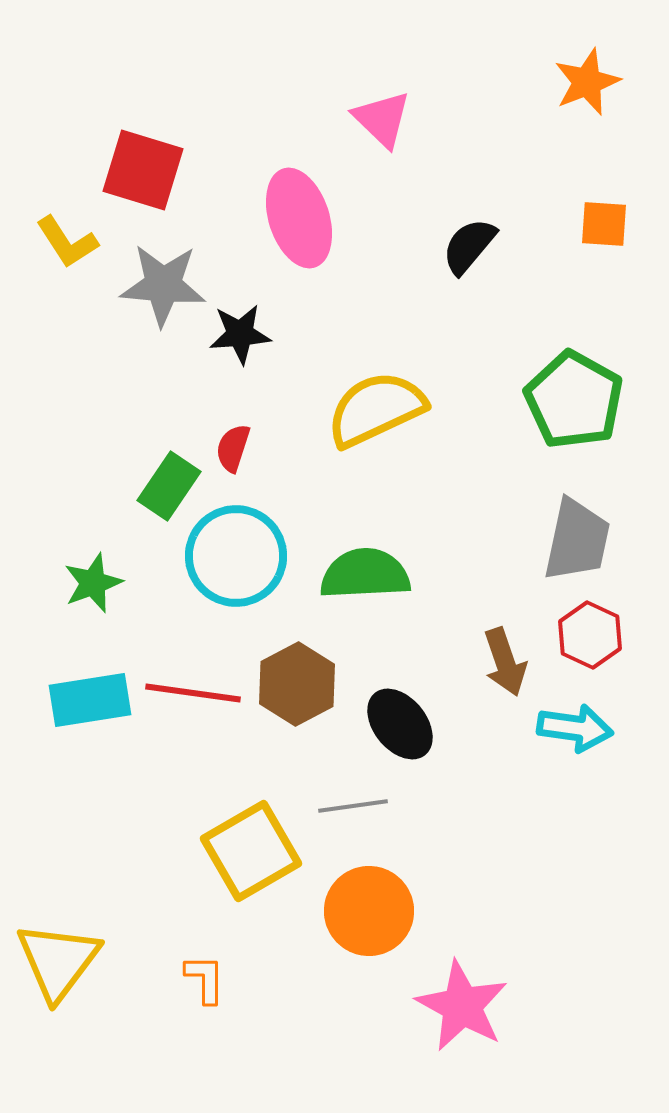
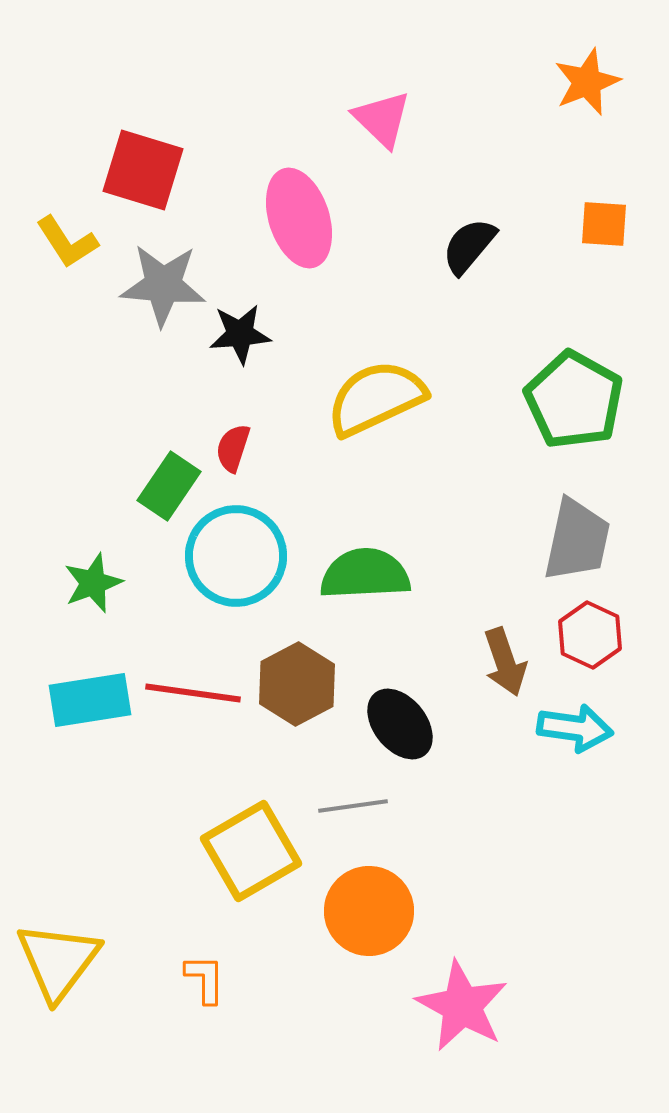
yellow semicircle: moved 11 px up
